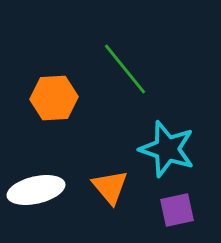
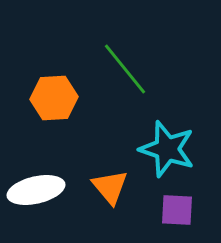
purple square: rotated 15 degrees clockwise
